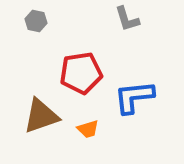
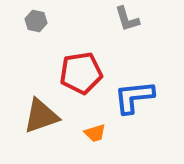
orange trapezoid: moved 7 px right, 4 px down
